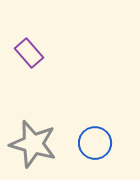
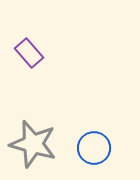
blue circle: moved 1 px left, 5 px down
